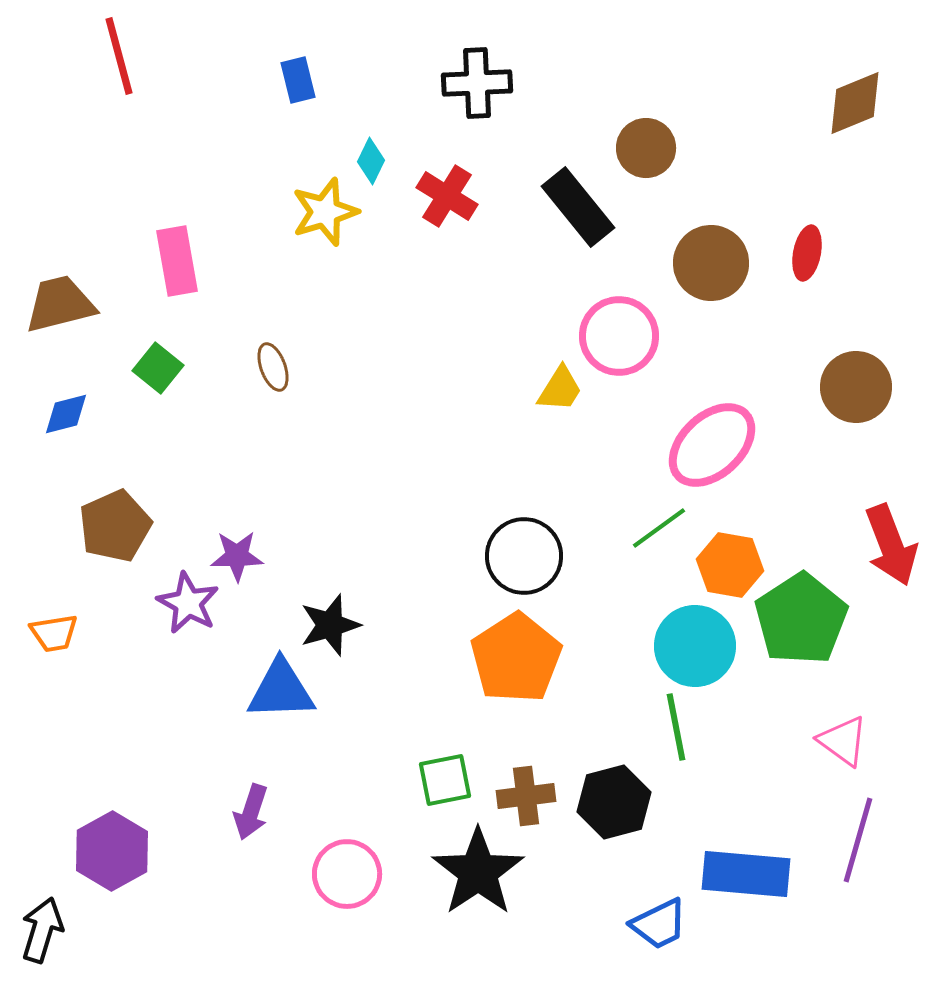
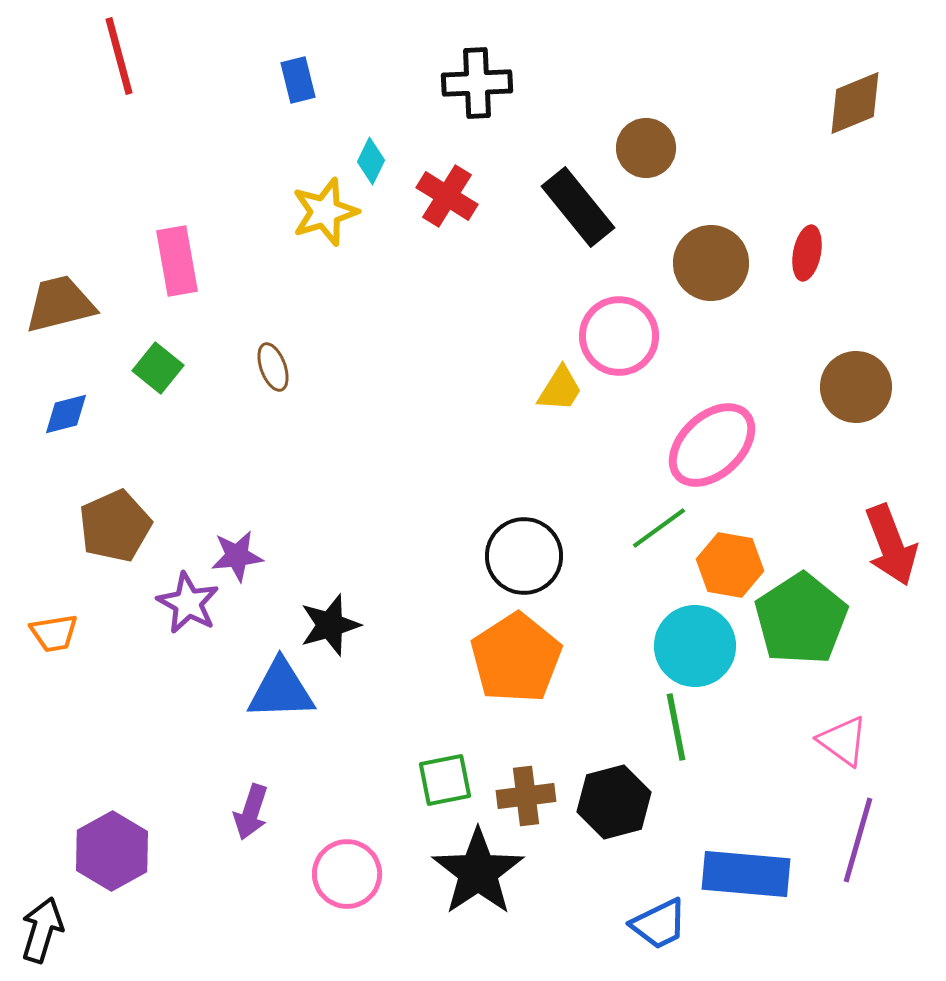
purple star at (237, 556): rotated 6 degrees counterclockwise
